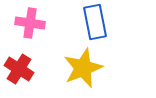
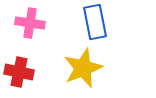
red cross: moved 3 px down; rotated 20 degrees counterclockwise
